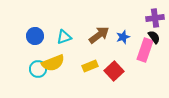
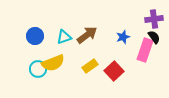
purple cross: moved 1 px left, 1 px down
brown arrow: moved 12 px left
yellow rectangle: rotated 14 degrees counterclockwise
